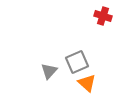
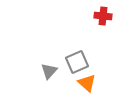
red cross: rotated 12 degrees counterclockwise
